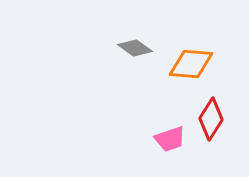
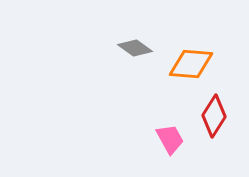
red diamond: moved 3 px right, 3 px up
pink trapezoid: rotated 100 degrees counterclockwise
